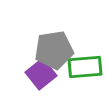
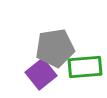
gray pentagon: moved 1 px right, 2 px up
